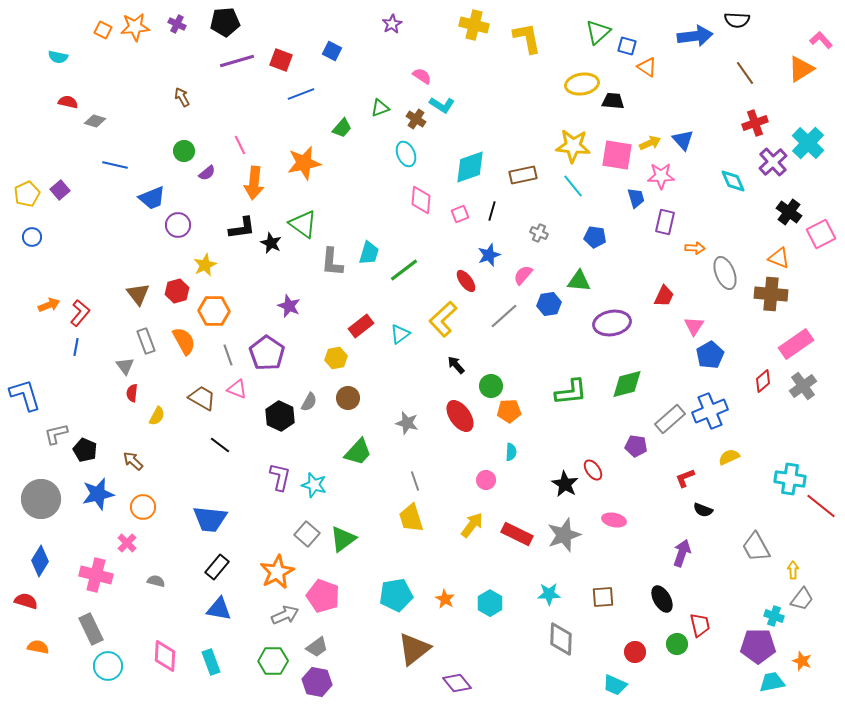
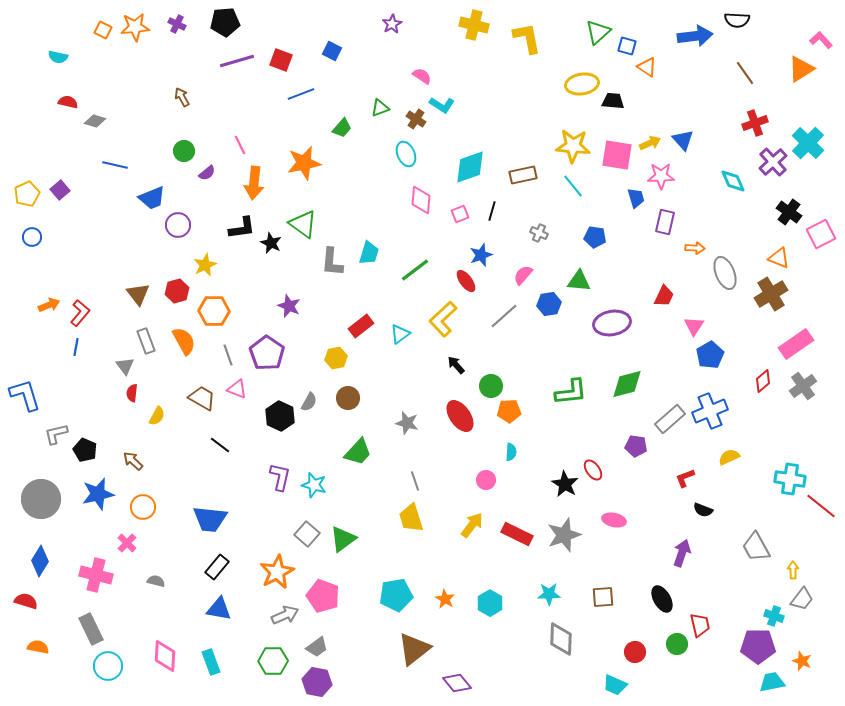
blue star at (489, 255): moved 8 px left
green line at (404, 270): moved 11 px right
brown cross at (771, 294): rotated 36 degrees counterclockwise
